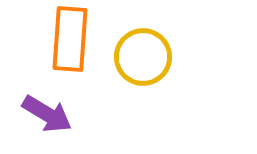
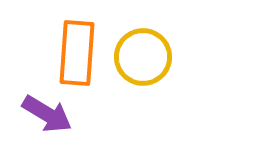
orange rectangle: moved 7 px right, 14 px down
